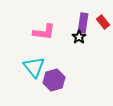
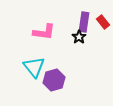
purple rectangle: moved 1 px right, 1 px up
